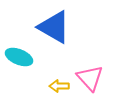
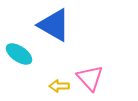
blue triangle: moved 2 px up
cyan ellipse: moved 3 px up; rotated 12 degrees clockwise
